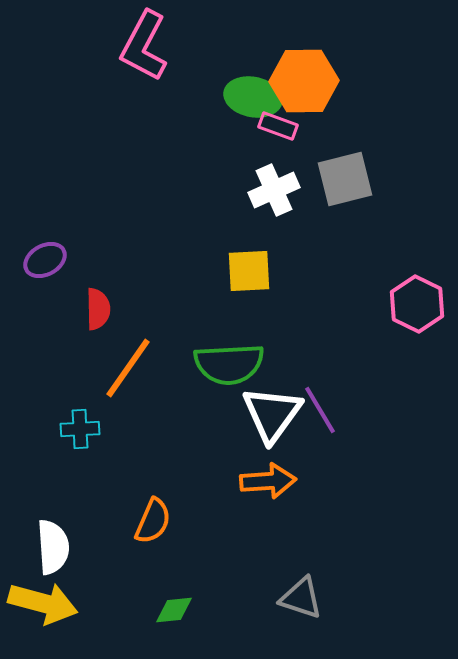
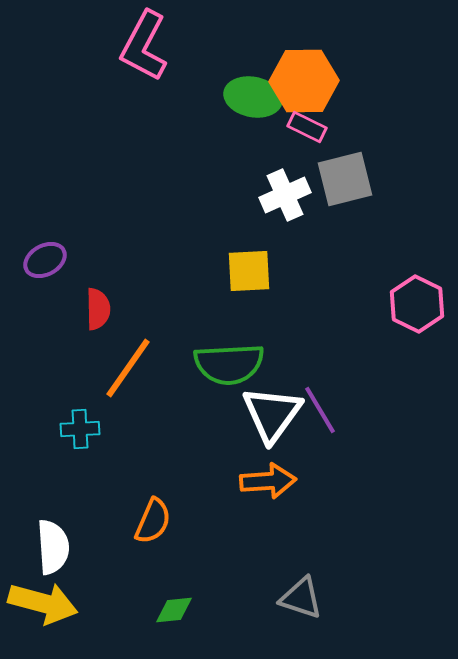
pink rectangle: moved 29 px right, 1 px down; rotated 6 degrees clockwise
white cross: moved 11 px right, 5 px down
